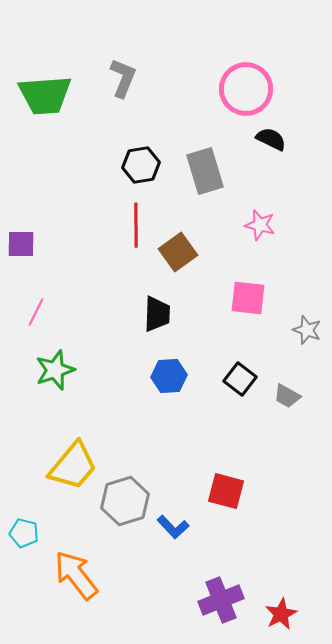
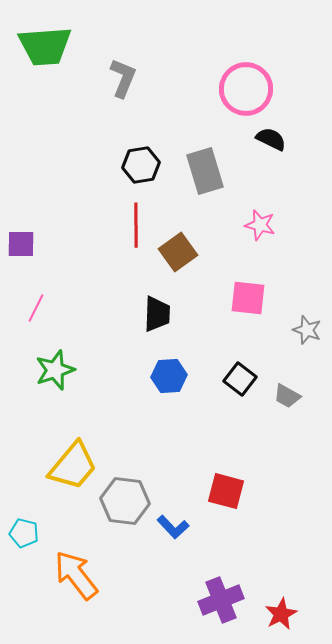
green trapezoid: moved 49 px up
pink line: moved 4 px up
gray hexagon: rotated 24 degrees clockwise
